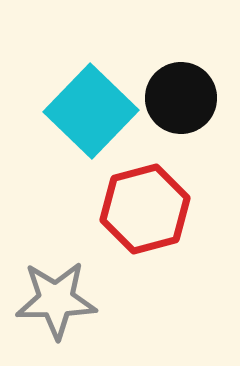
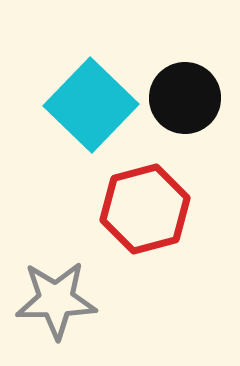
black circle: moved 4 px right
cyan square: moved 6 px up
